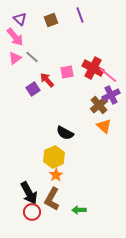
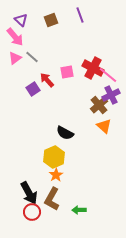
purple triangle: moved 1 px right, 1 px down
